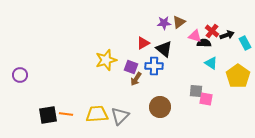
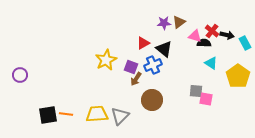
black arrow: rotated 32 degrees clockwise
yellow star: rotated 10 degrees counterclockwise
blue cross: moved 1 px left, 1 px up; rotated 24 degrees counterclockwise
brown circle: moved 8 px left, 7 px up
